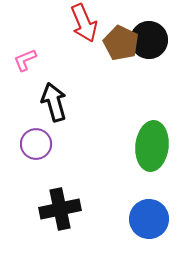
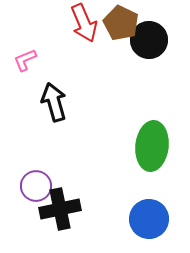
brown pentagon: moved 20 px up
purple circle: moved 42 px down
